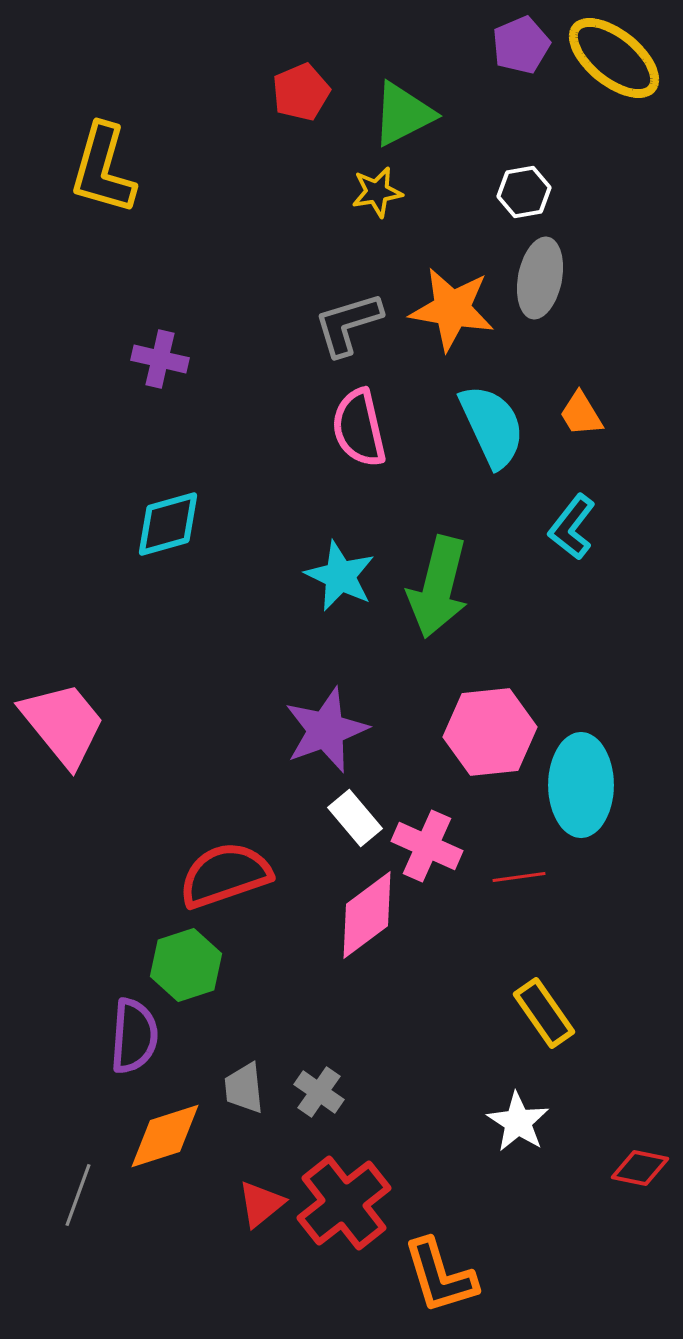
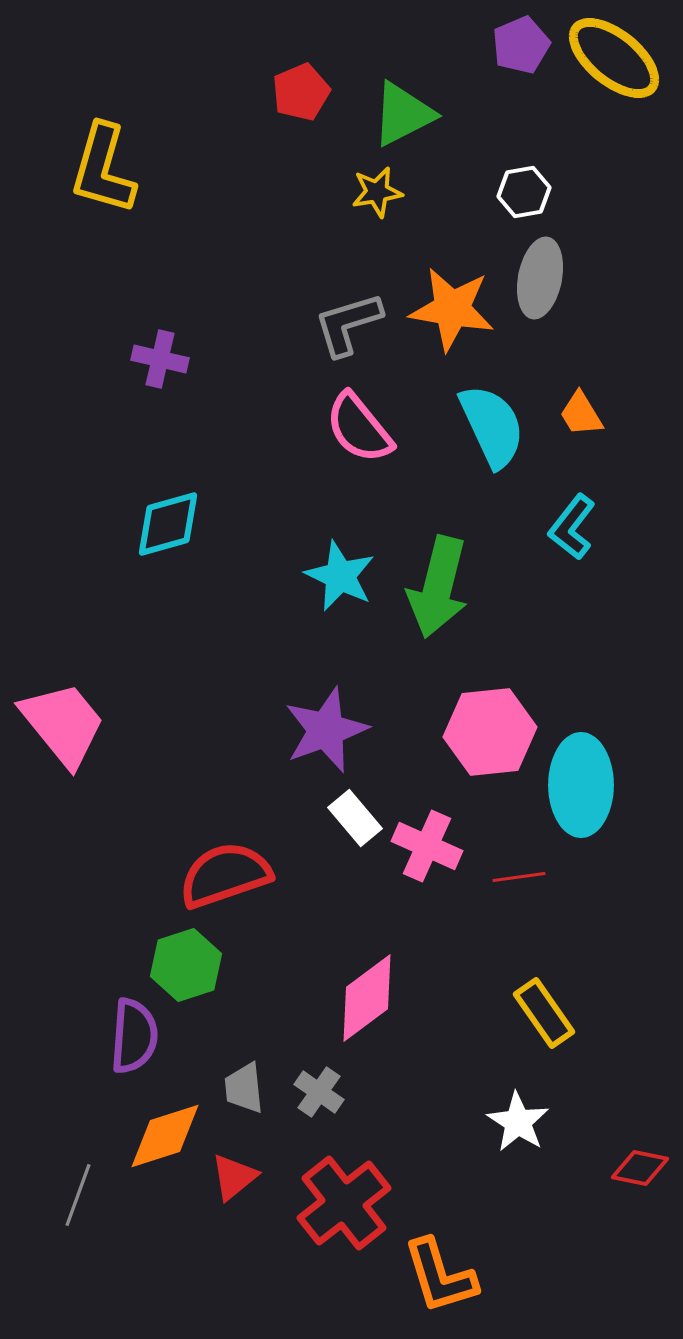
pink semicircle: rotated 26 degrees counterclockwise
pink diamond: moved 83 px down
red triangle: moved 27 px left, 27 px up
